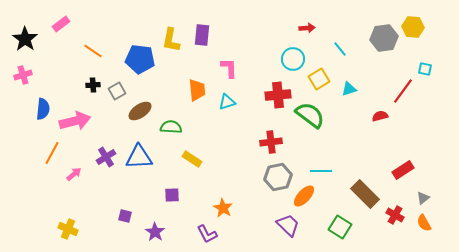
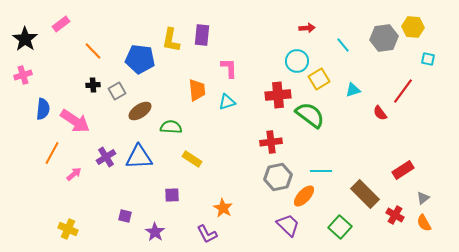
cyan line at (340, 49): moved 3 px right, 4 px up
orange line at (93, 51): rotated 12 degrees clockwise
cyan circle at (293, 59): moved 4 px right, 2 px down
cyan square at (425, 69): moved 3 px right, 10 px up
cyan triangle at (349, 89): moved 4 px right, 1 px down
red semicircle at (380, 116): moved 3 px up; rotated 112 degrees counterclockwise
pink arrow at (75, 121): rotated 48 degrees clockwise
green square at (340, 227): rotated 10 degrees clockwise
